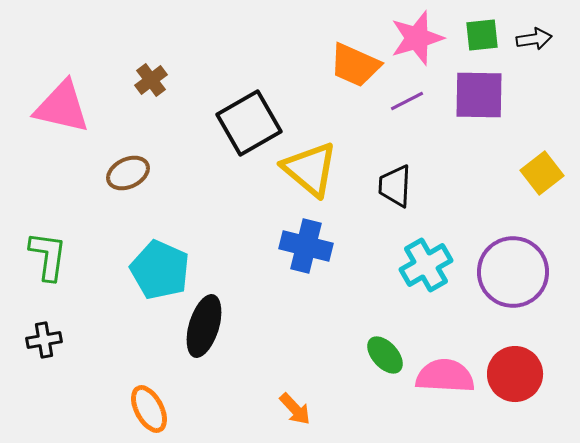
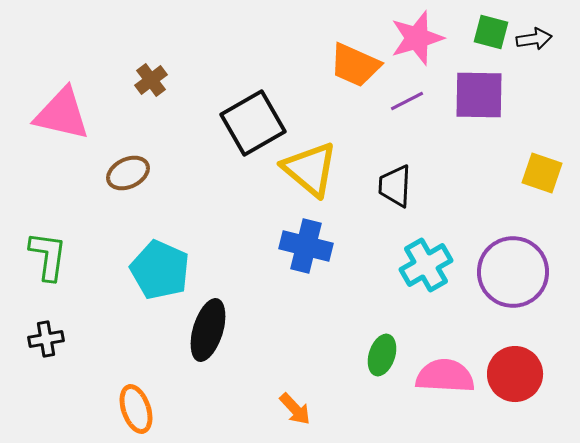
green square: moved 9 px right, 3 px up; rotated 21 degrees clockwise
pink triangle: moved 7 px down
black square: moved 4 px right
yellow square: rotated 33 degrees counterclockwise
black ellipse: moved 4 px right, 4 px down
black cross: moved 2 px right, 1 px up
green ellipse: moved 3 px left; rotated 60 degrees clockwise
orange ellipse: moved 13 px left; rotated 9 degrees clockwise
